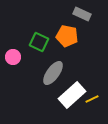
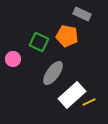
pink circle: moved 2 px down
yellow line: moved 3 px left, 3 px down
